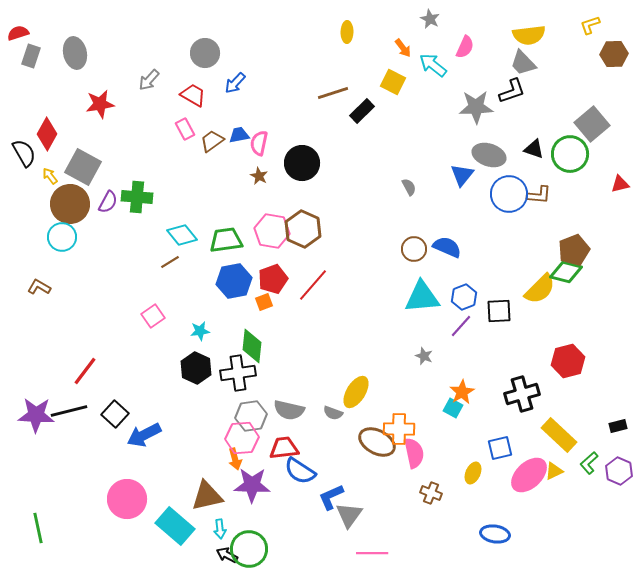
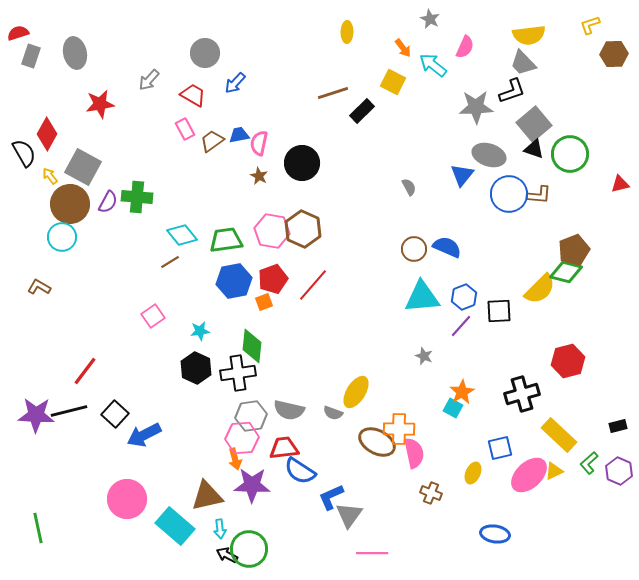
gray square at (592, 124): moved 58 px left
